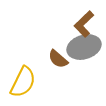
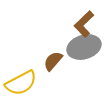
brown semicircle: moved 5 px left, 2 px down; rotated 90 degrees clockwise
yellow semicircle: moved 2 px left, 1 px down; rotated 36 degrees clockwise
